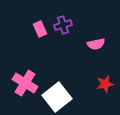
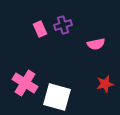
white square: rotated 36 degrees counterclockwise
